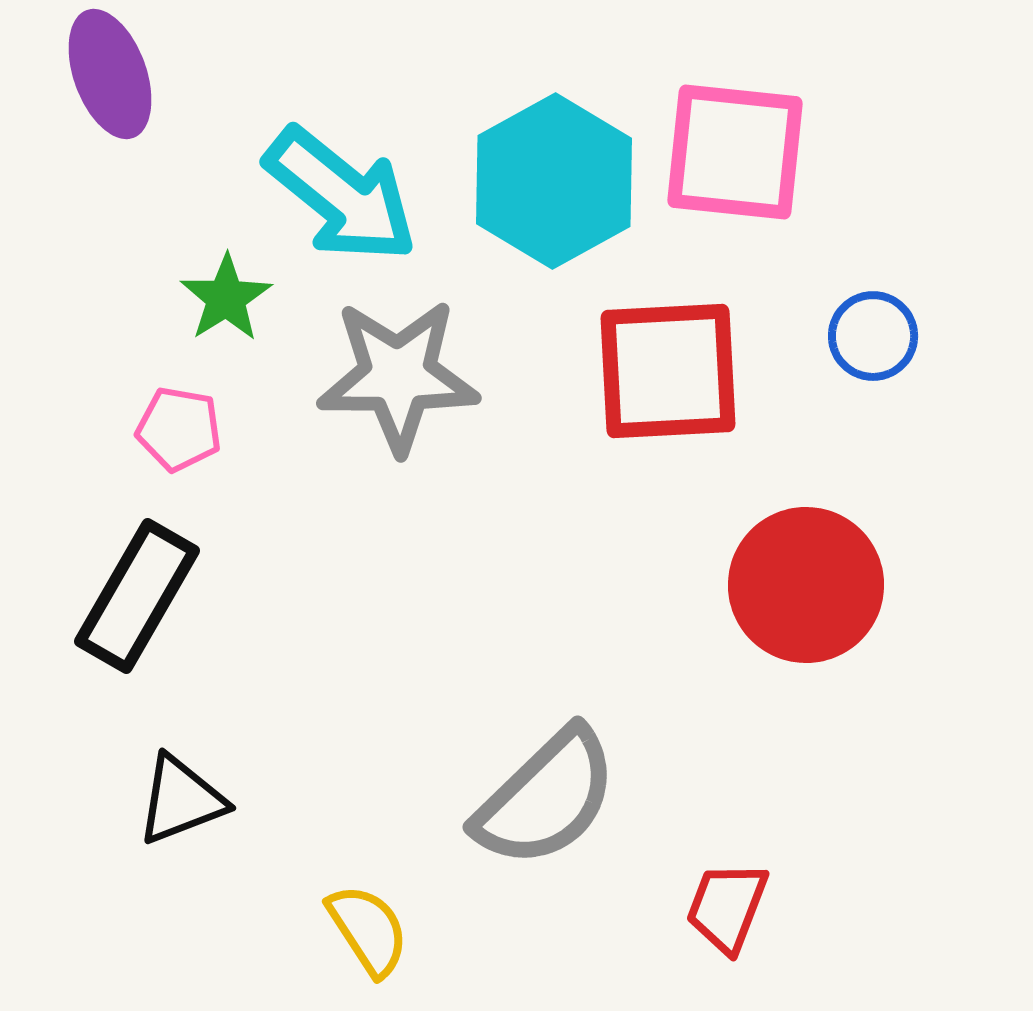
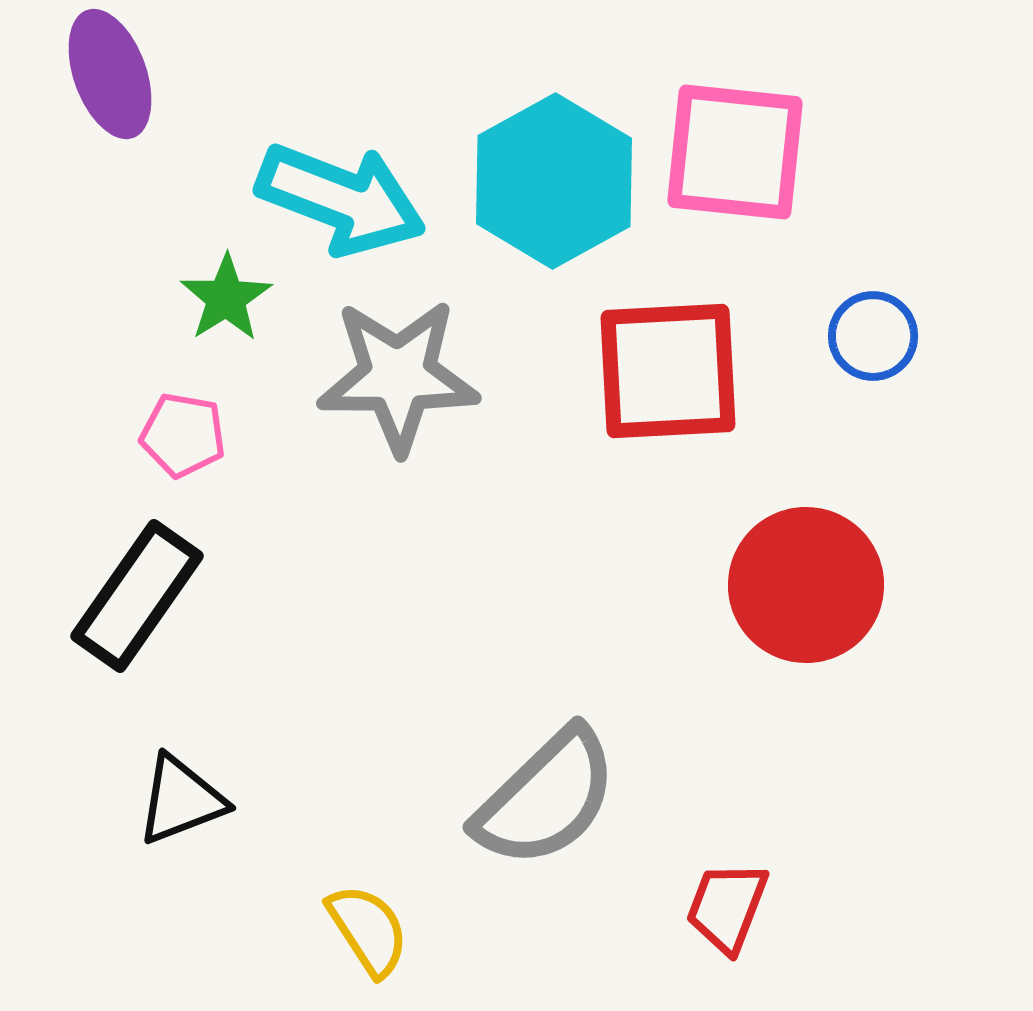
cyan arrow: moved 4 px down; rotated 18 degrees counterclockwise
pink pentagon: moved 4 px right, 6 px down
black rectangle: rotated 5 degrees clockwise
